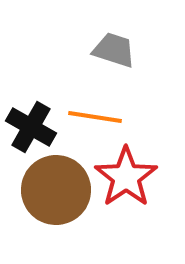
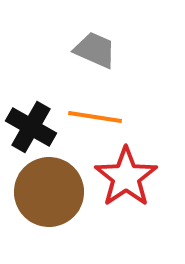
gray trapezoid: moved 19 px left; rotated 6 degrees clockwise
brown circle: moved 7 px left, 2 px down
